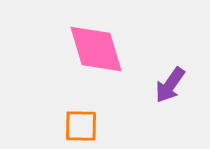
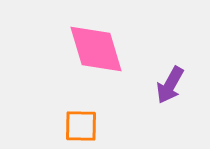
purple arrow: rotated 6 degrees counterclockwise
